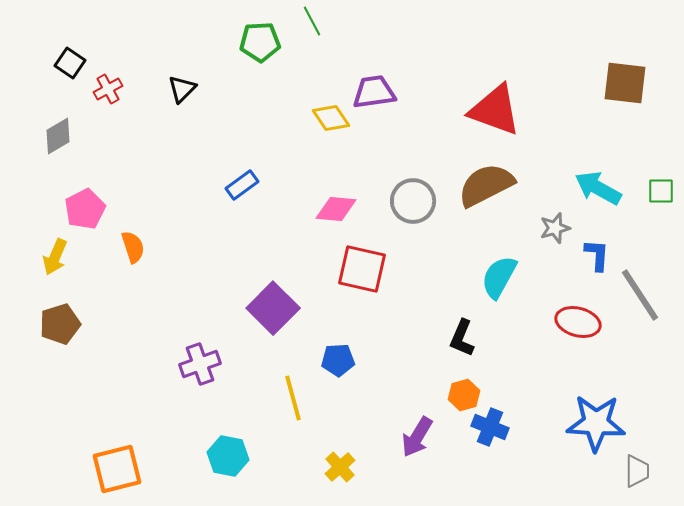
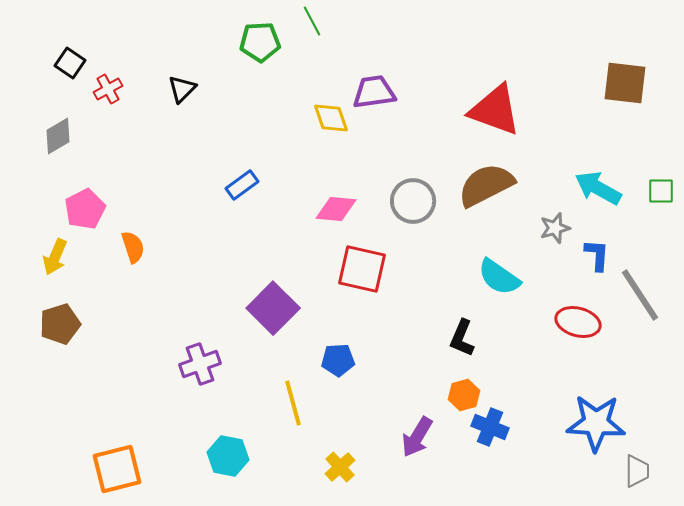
yellow diamond: rotated 15 degrees clockwise
cyan semicircle: rotated 84 degrees counterclockwise
yellow line: moved 5 px down
